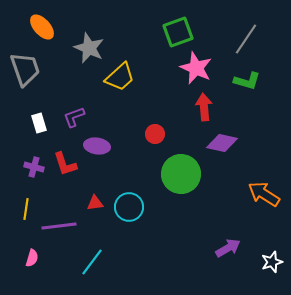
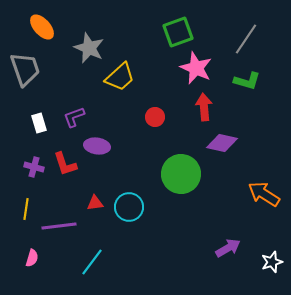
red circle: moved 17 px up
